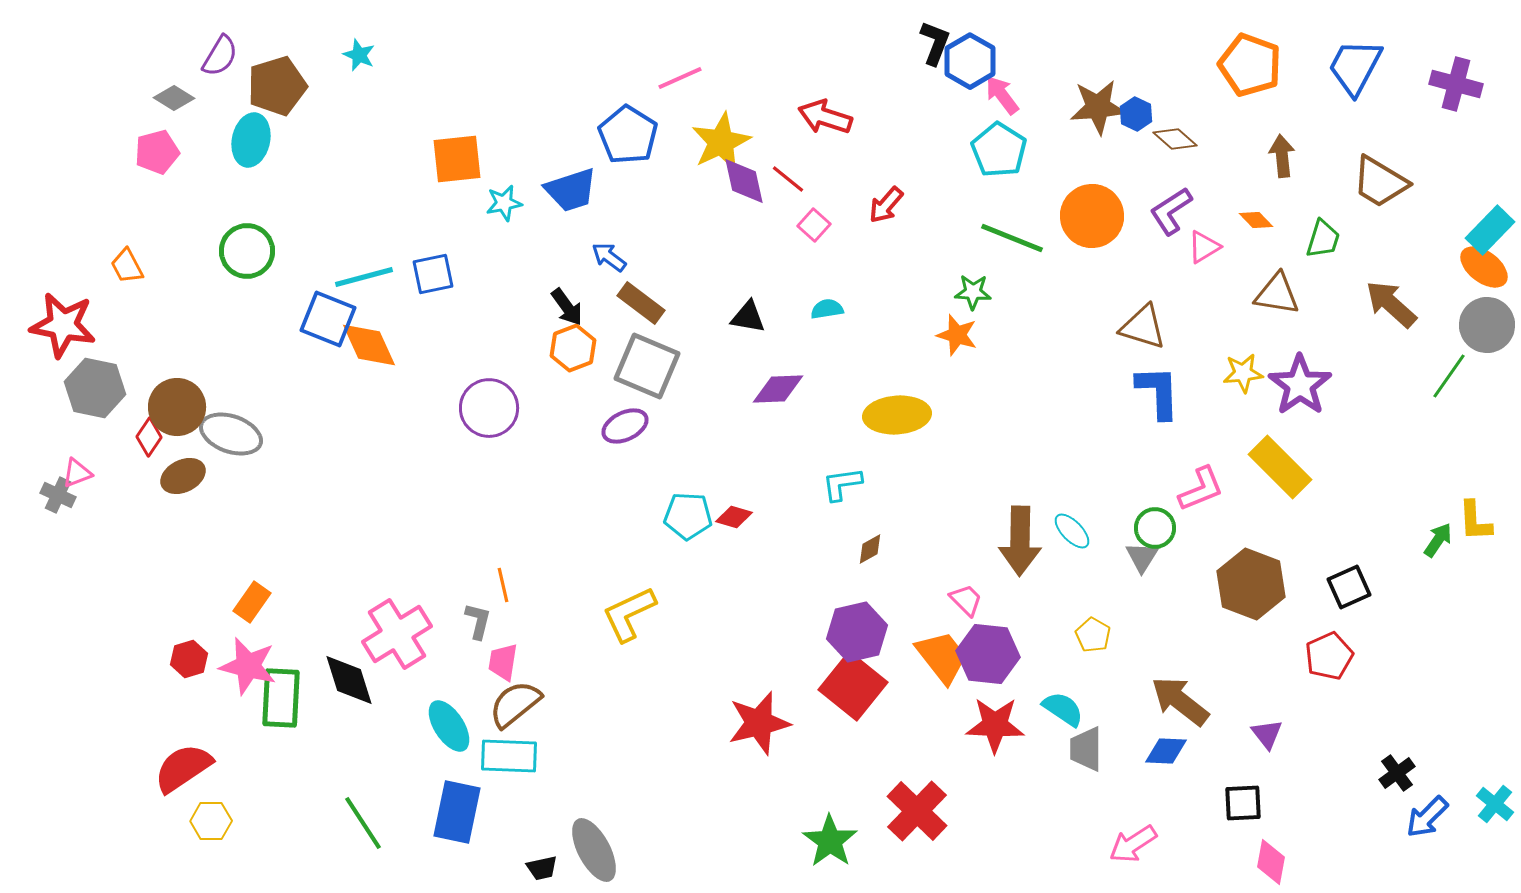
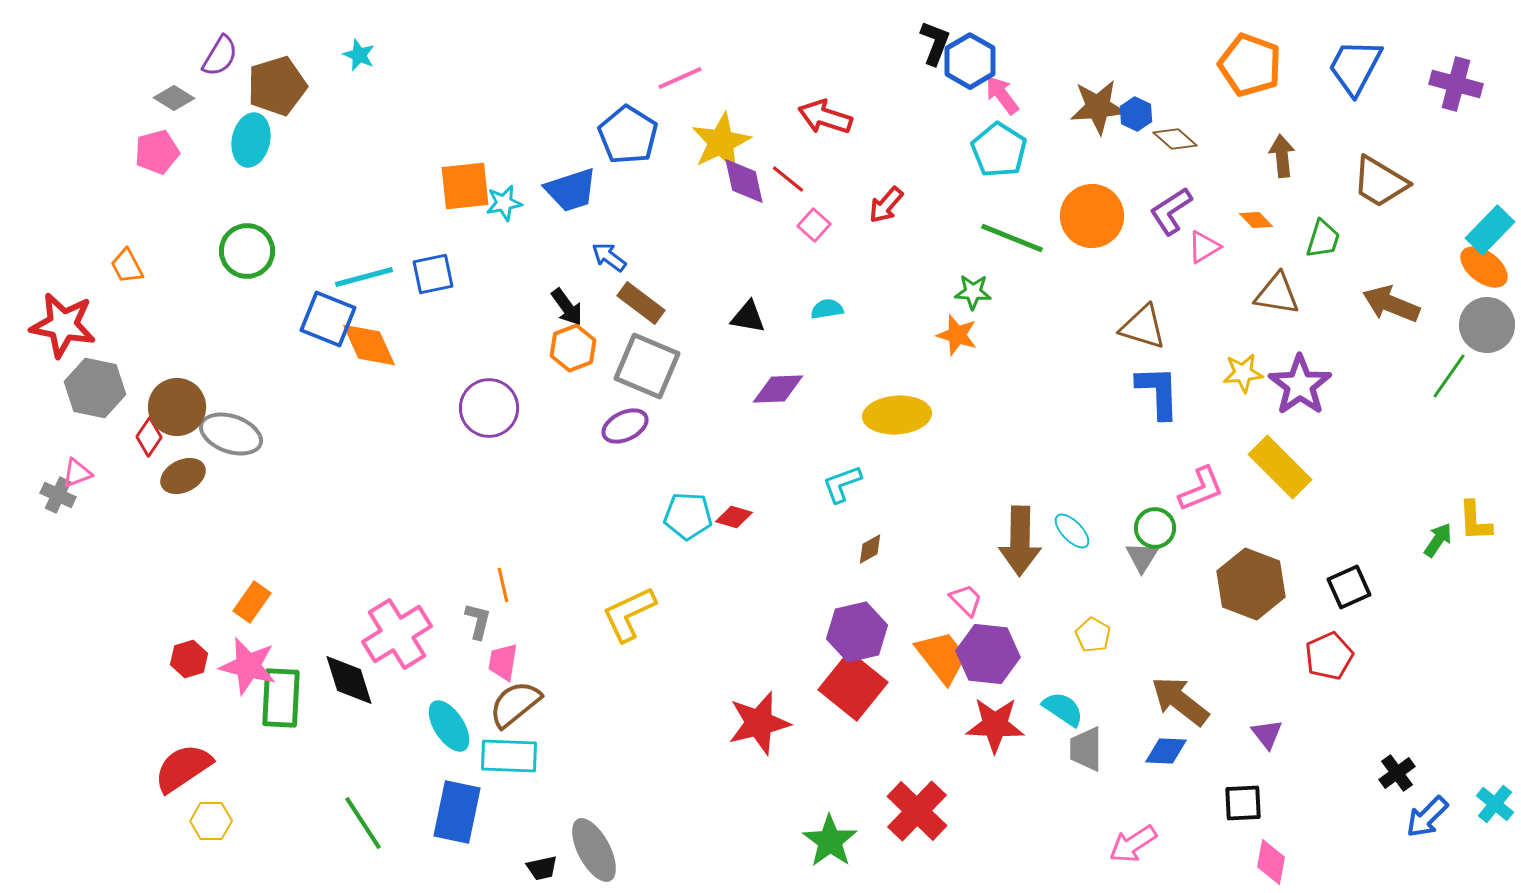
orange square at (457, 159): moved 8 px right, 27 px down
brown arrow at (1391, 304): rotated 20 degrees counterclockwise
cyan L-shape at (842, 484): rotated 12 degrees counterclockwise
